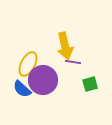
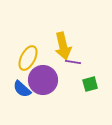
yellow arrow: moved 2 px left
yellow ellipse: moved 6 px up
